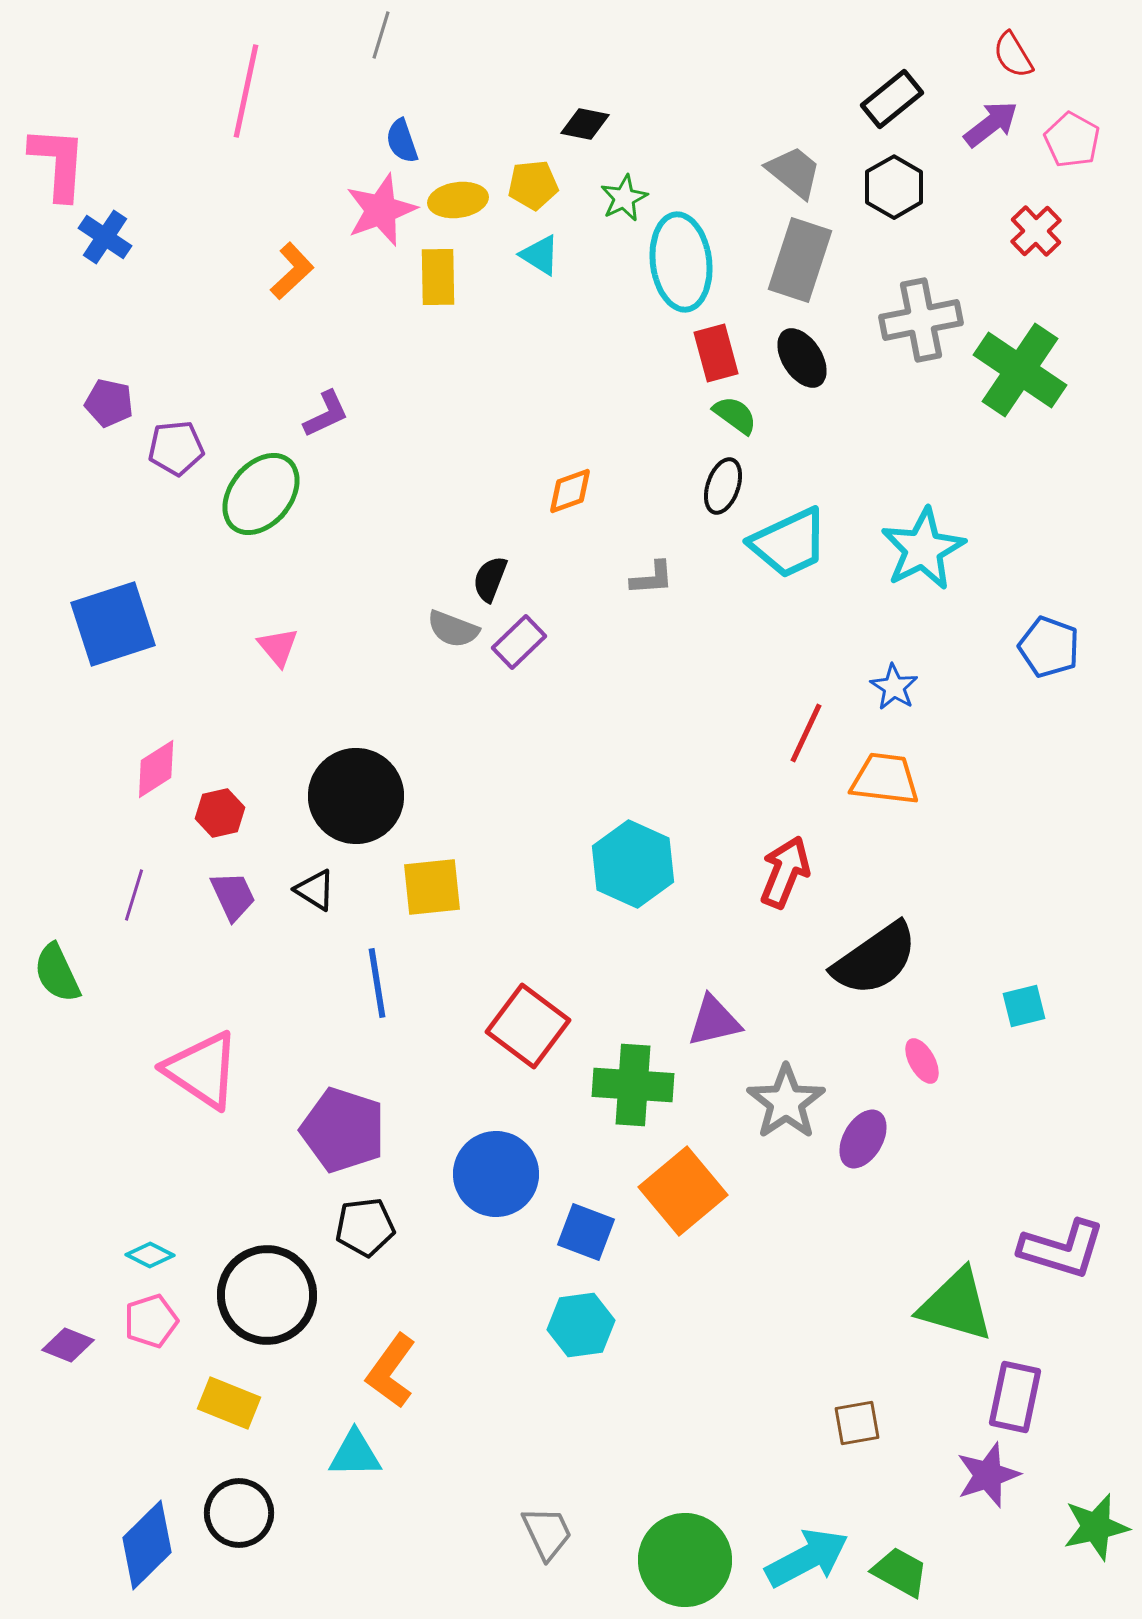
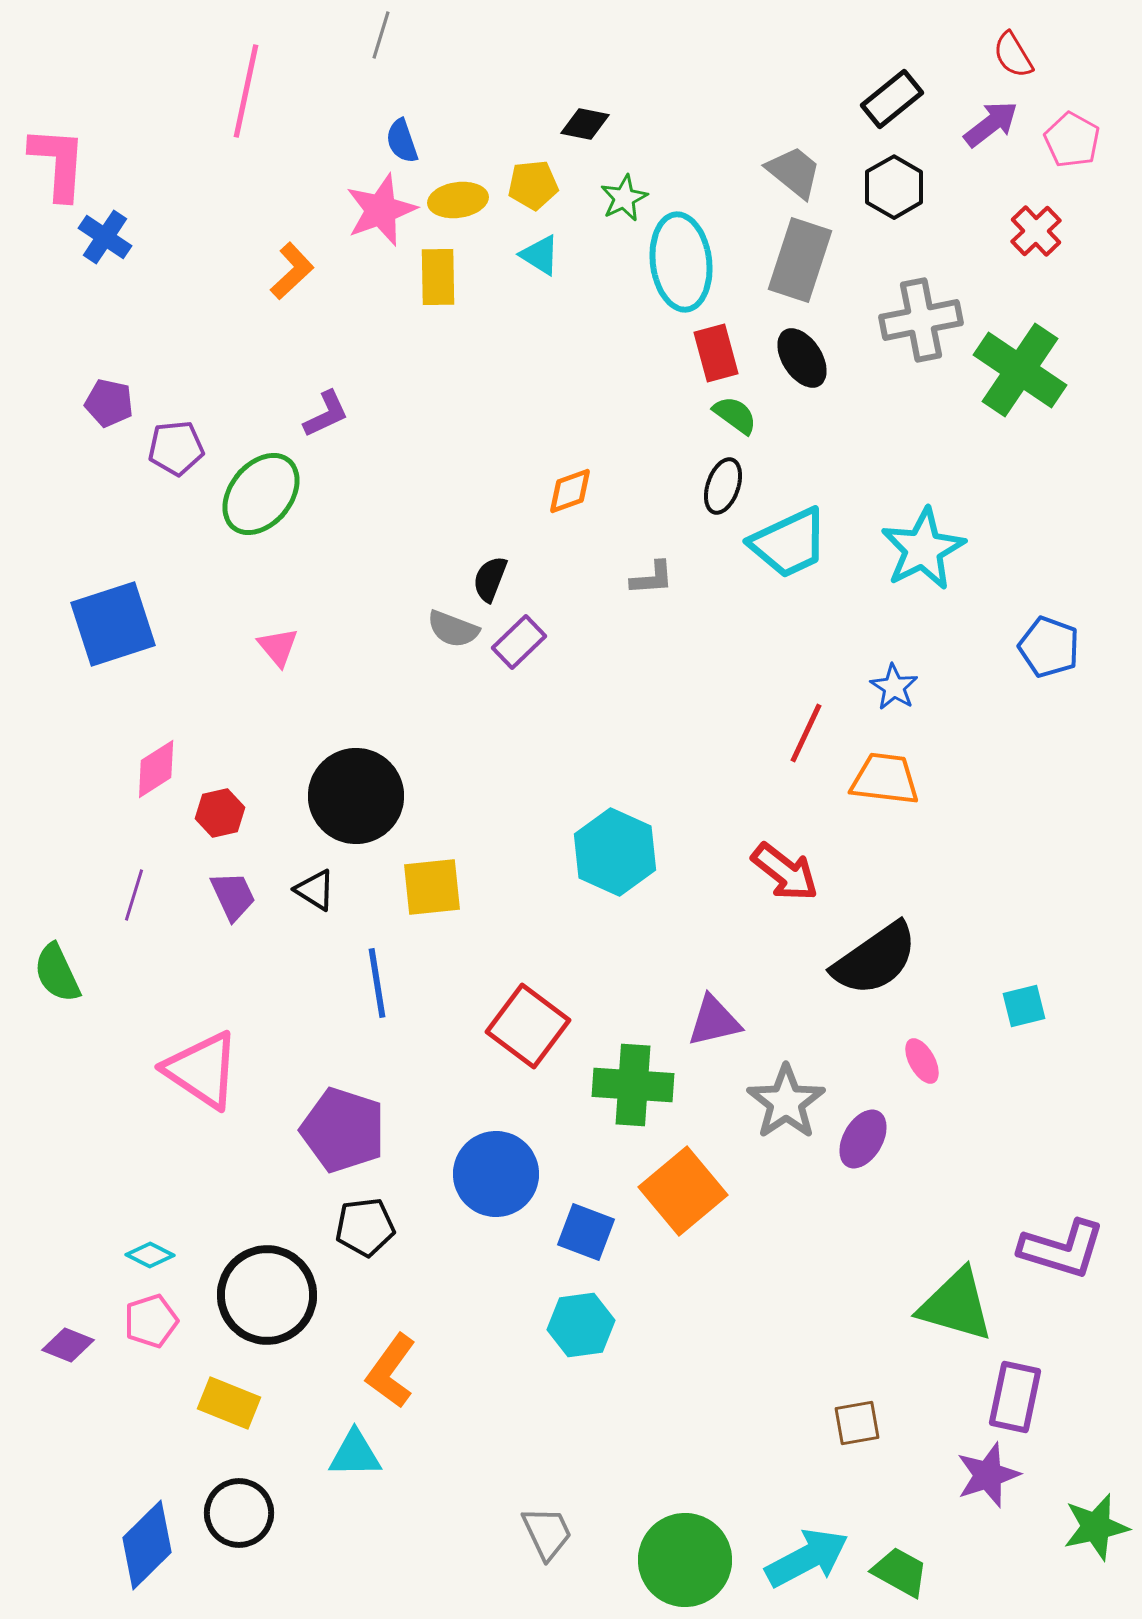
cyan hexagon at (633, 864): moved 18 px left, 12 px up
red arrow at (785, 872): rotated 106 degrees clockwise
